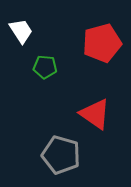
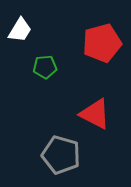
white trapezoid: moved 1 px left, 1 px up; rotated 64 degrees clockwise
green pentagon: rotated 10 degrees counterclockwise
red triangle: rotated 8 degrees counterclockwise
